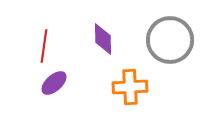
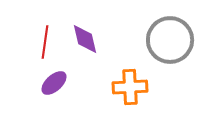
purple diamond: moved 18 px left; rotated 12 degrees counterclockwise
red line: moved 1 px right, 4 px up
